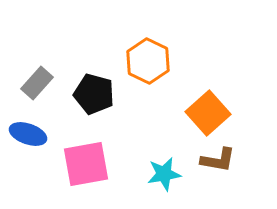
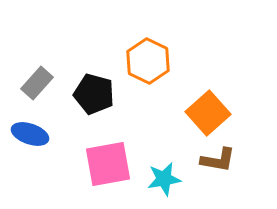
blue ellipse: moved 2 px right
pink square: moved 22 px right
cyan star: moved 5 px down
